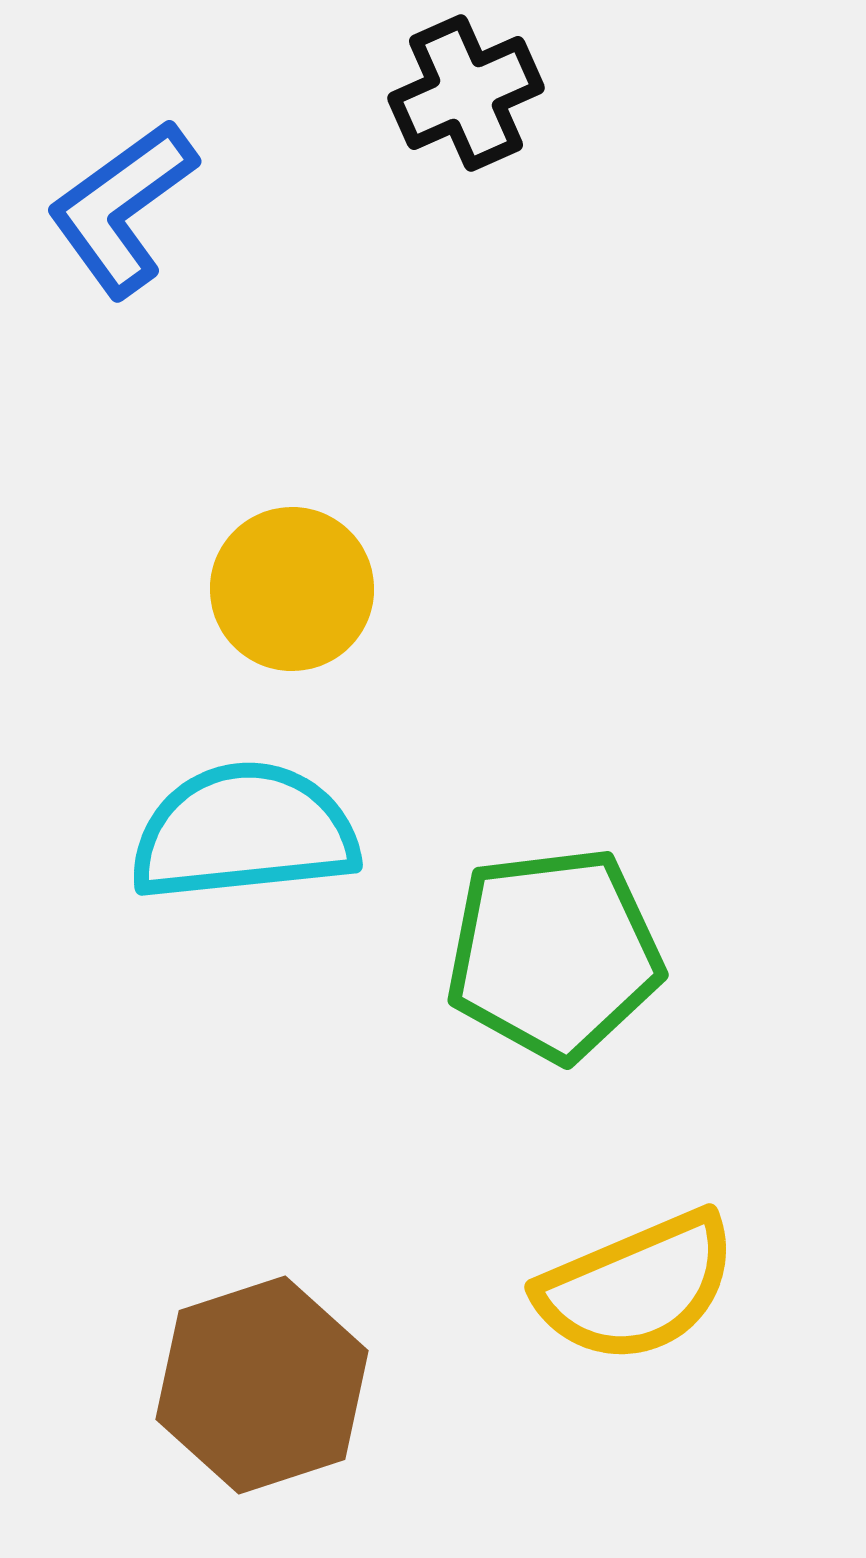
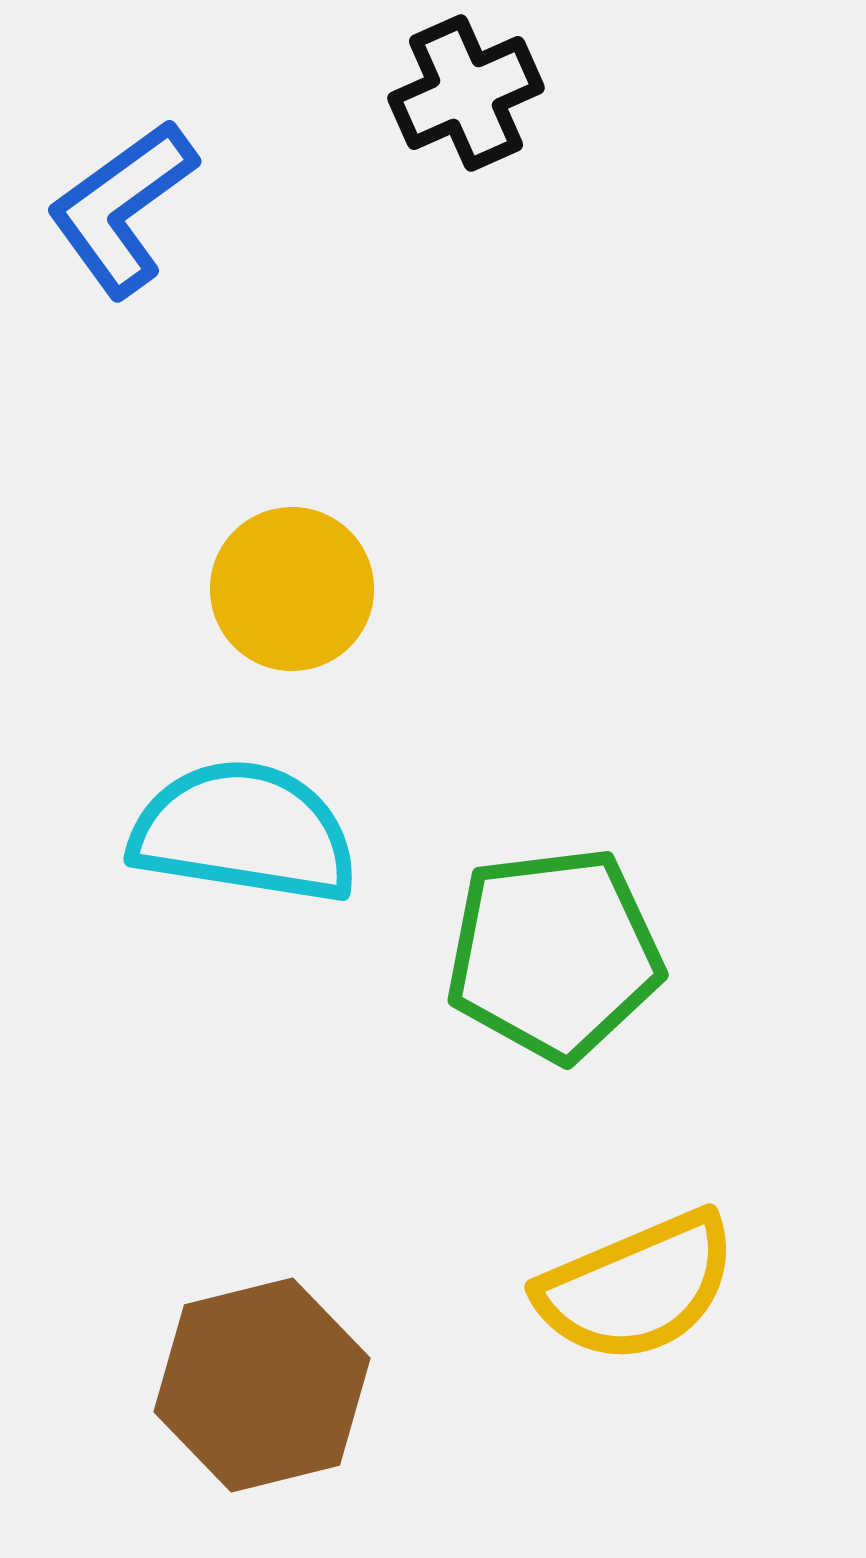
cyan semicircle: rotated 15 degrees clockwise
brown hexagon: rotated 4 degrees clockwise
